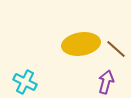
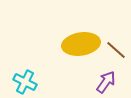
brown line: moved 1 px down
purple arrow: rotated 20 degrees clockwise
